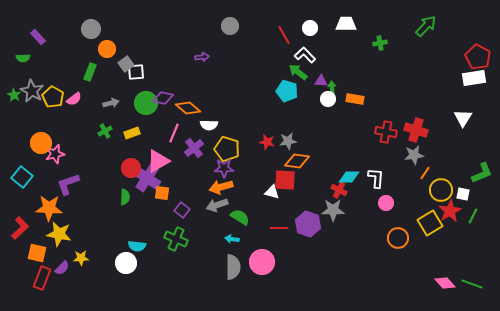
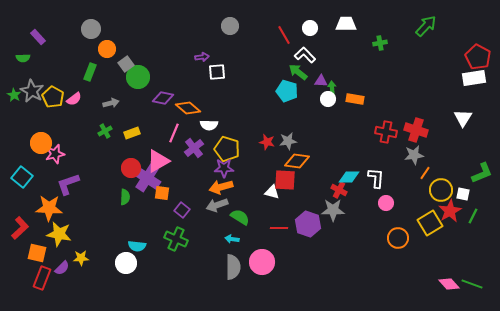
white square at (136, 72): moved 81 px right
green circle at (146, 103): moved 8 px left, 26 px up
pink diamond at (445, 283): moved 4 px right, 1 px down
